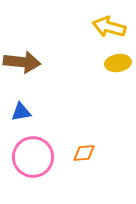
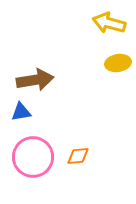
yellow arrow: moved 4 px up
brown arrow: moved 13 px right, 18 px down; rotated 15 degrees counterclockwise
orange diamond: moved 6 px left, 3 px down
